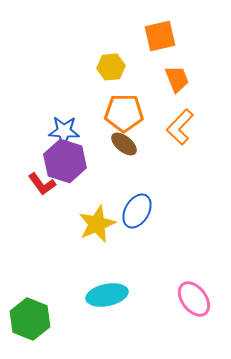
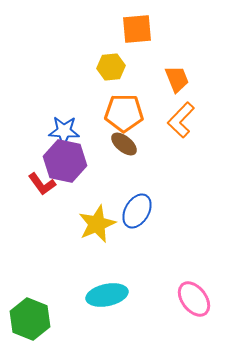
orange square: moved 23 px left, 7 px up; rotated 8 degrees clockwise
orange L-shape: moved 1 px right, 7 px up
purple hexagon: rotated 6 degrees counterclockwise
